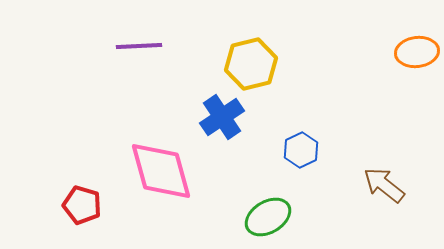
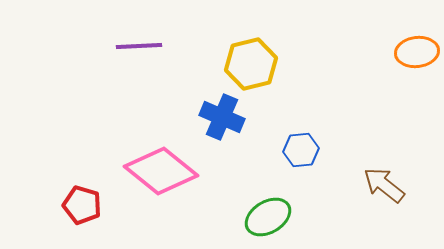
blue cross: rotated 33 degrees counterclockwise
blue hexagon: rotated 20 degrees clockwise
pink diamond: rotated 36 degrees counterclockwise
